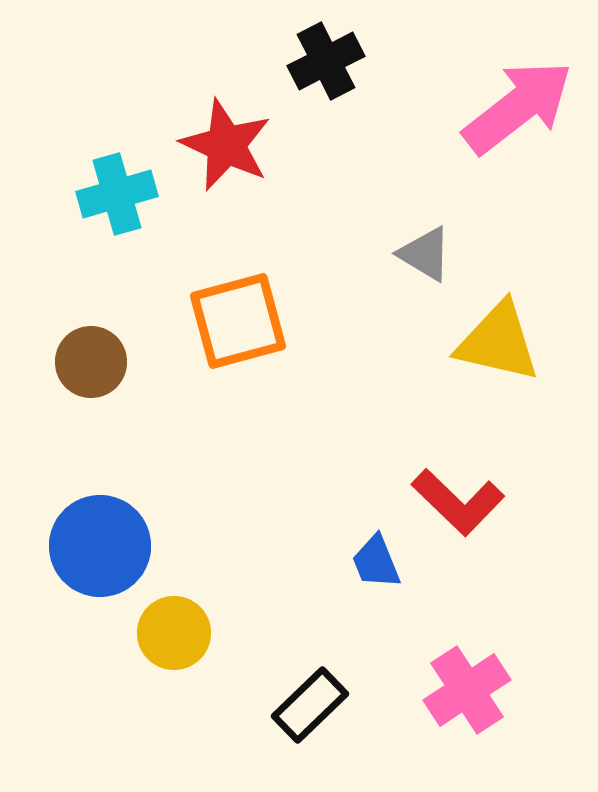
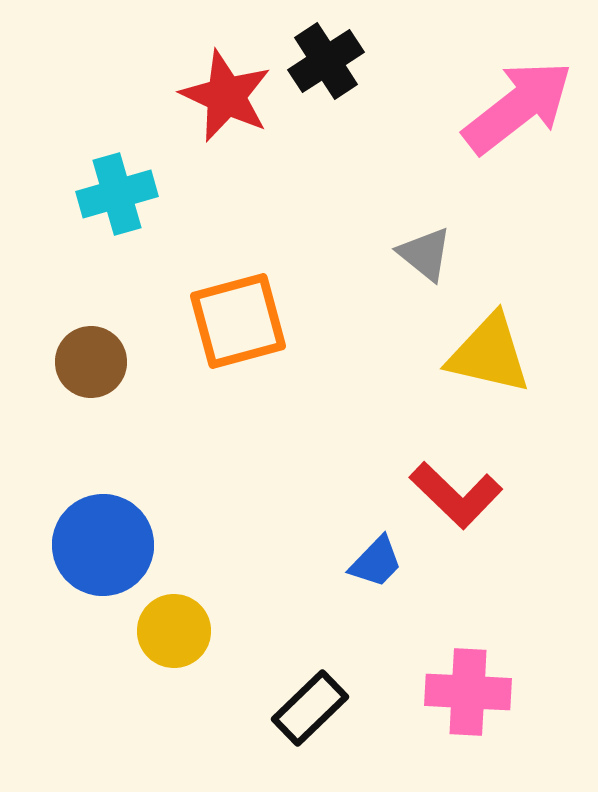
black cross: rotated 6 degrees counterclockwise
red star: moved 49 px up
gray triangle: rotated 8 degrees clockwise
yellow triangle: moved 9 px left, 12 px down
red L-shape: moved 2 px left, 7 px up
blue circle: moved 3 px right, 1 px up
blue trapezoid: rotated 114 degrees counterclockwise
yellow circle: moved 2 px up
pink cross: moved 1 px right, 2 px down; rotated 36 degrees clockwise
black rectangle: moved 3 px down
